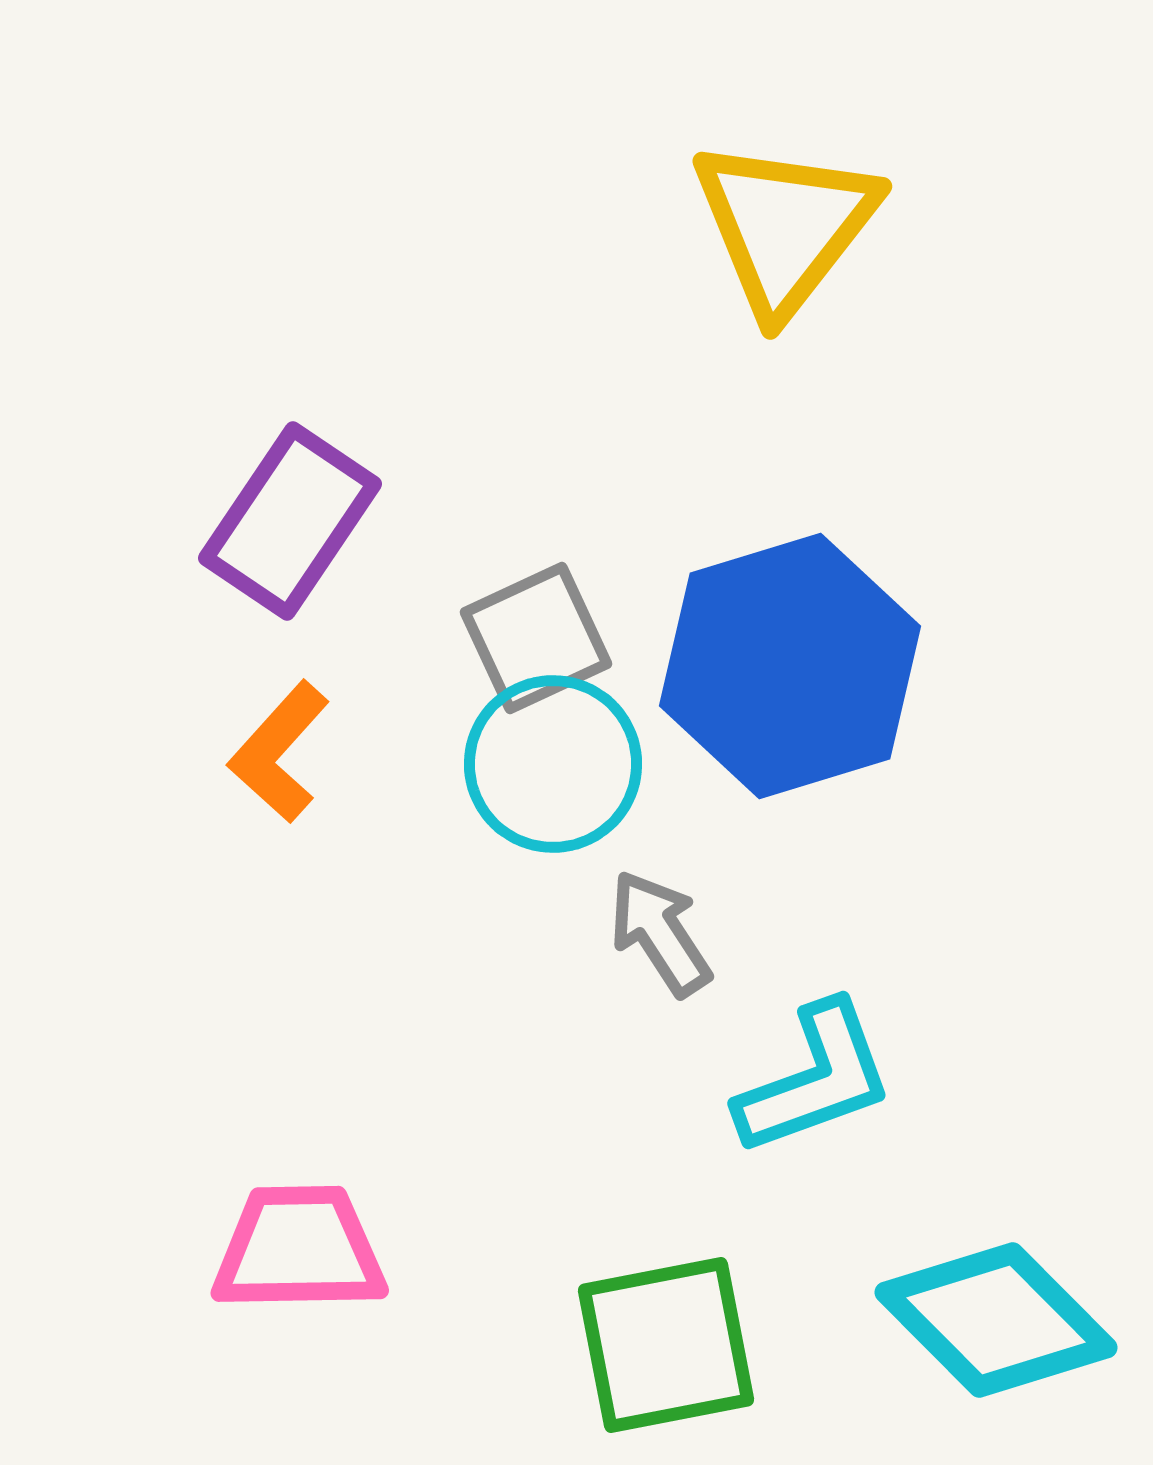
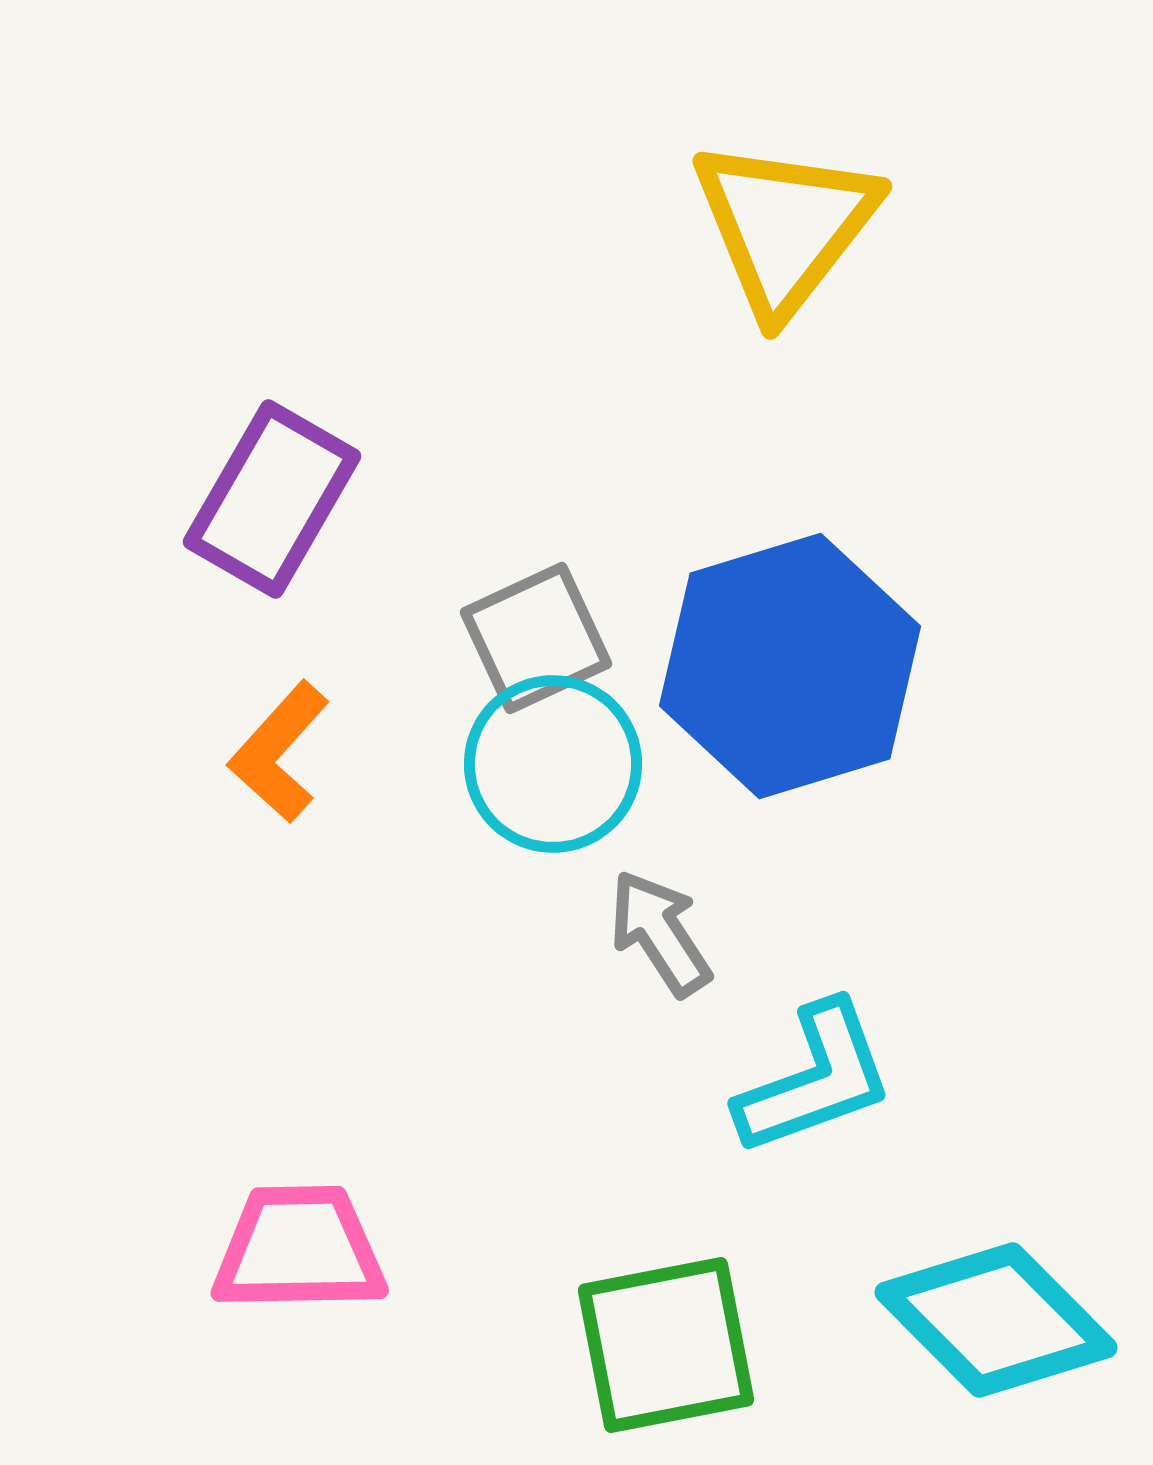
purple rectangle: moved 18 px left, 22 px up; rotated 4 degrees counterclockwise
